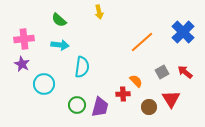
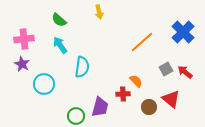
cyan arrow: rotated 132 degrees counterclockwise
gray square: moved 4 px right, 3 px up
red triangle: rotated 18 degrees counterclockwise
green circle: moved 1 px left, 11 px down
